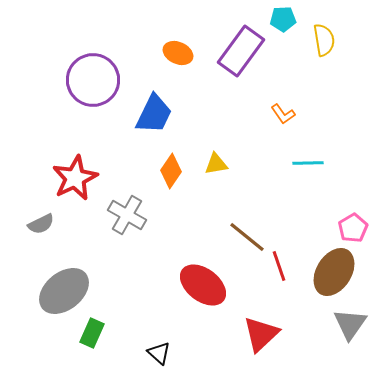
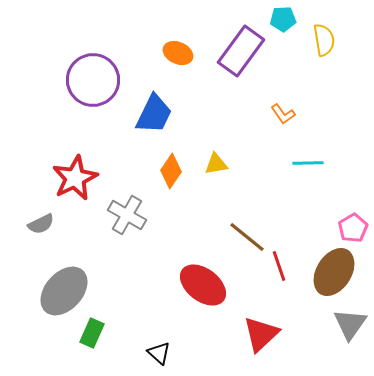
gray ellipse: rotated 9 degrees counterclockwise
